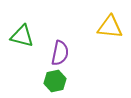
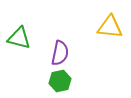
green triangle: moved 3 px left, 2 px down
green hexagon: moved 5 px right
